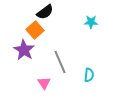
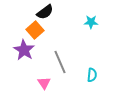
cyan semicircle: moved 3 px right
